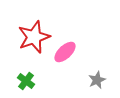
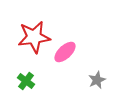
red star: rotated 12 degrees clockwise
